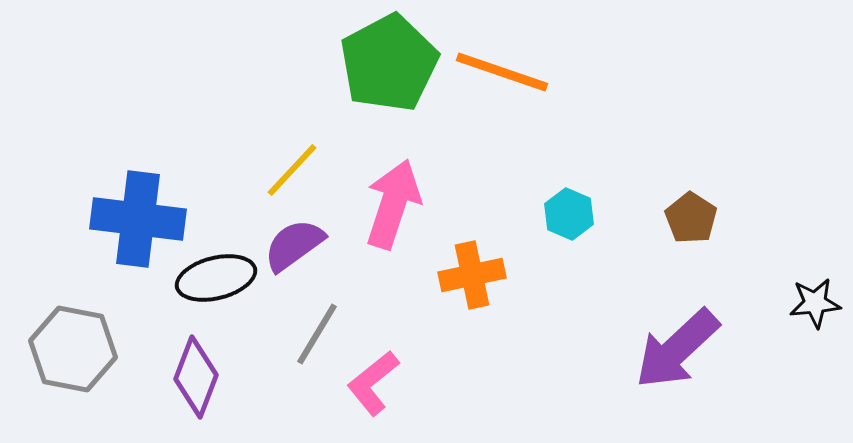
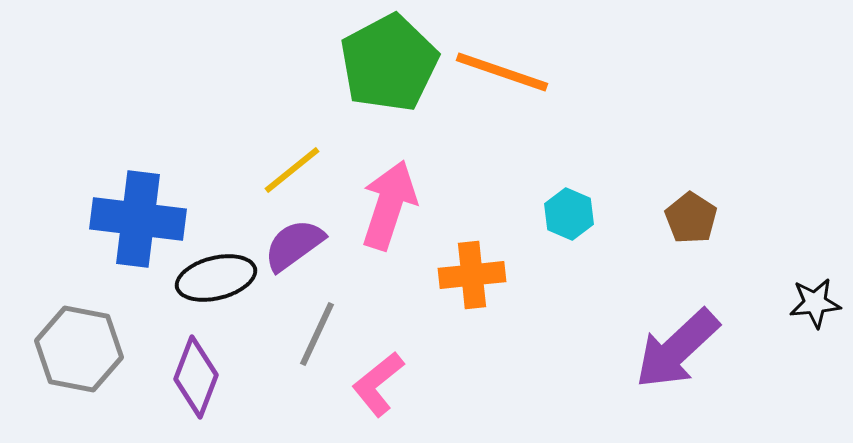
yellow line: rotated 8 degrees clockwise
pink arrow: moved 4 px left, 1 px down
orange cross: rotated 6 degrees clockwise
gray line: rotated 6 degrees counterclockwise
gray hexagon: moved 6 px right
pink L-shape: moved 5 px right, 1 px down
